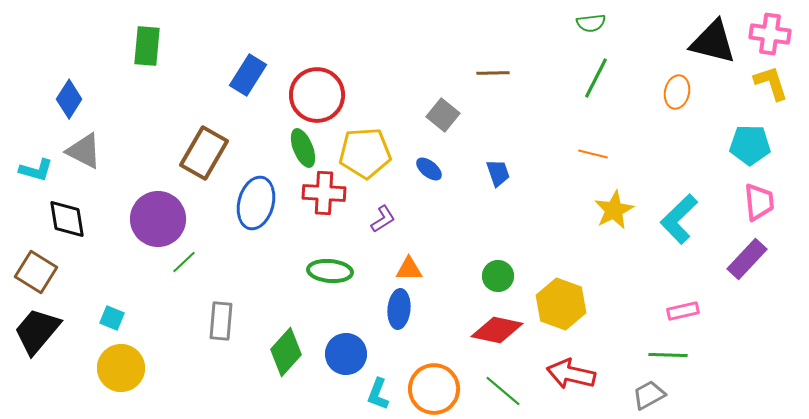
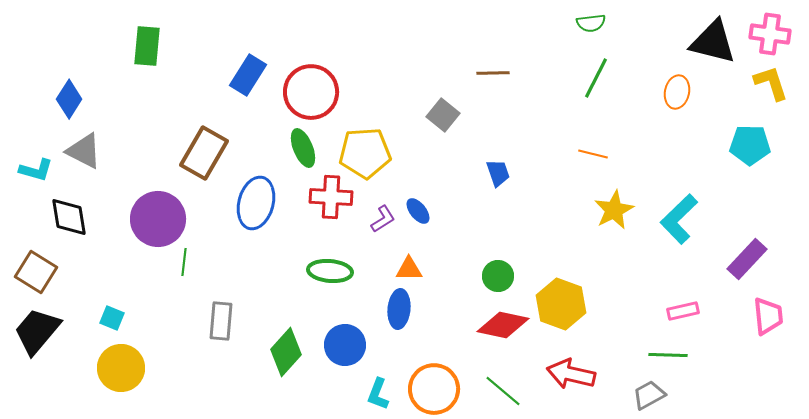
red circle at (317, 95): moved 6 px left, 3 px up
blue ellipse at (429, 169): moved 11 px left, 42 px down; rotated 12 degrees clockwise
red cross at (324, 193): moved 7 px right, 4 px down
pink trapezoid at (759, 202): moved 9 px right, 114 px down
black diamond at (67, 219): moved 2 px right, 2 px up
green line at (184, 262): rotated 40 degrees counterclockwise
red diamond at (497, 330): moved 6 px right, 5 px up
blue circle at (346, 354): moved 1 px left, 9 px up
